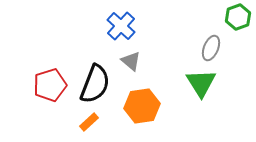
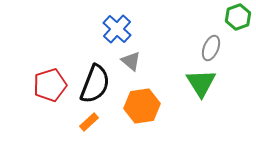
blue cross: moved 4 px left, 3 px down
